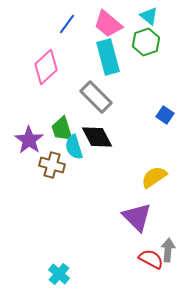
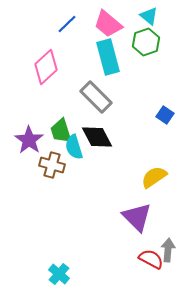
blue line: rotated 10 degrees clockwise
green trapezoid: moved 1 px left, 2 px down
